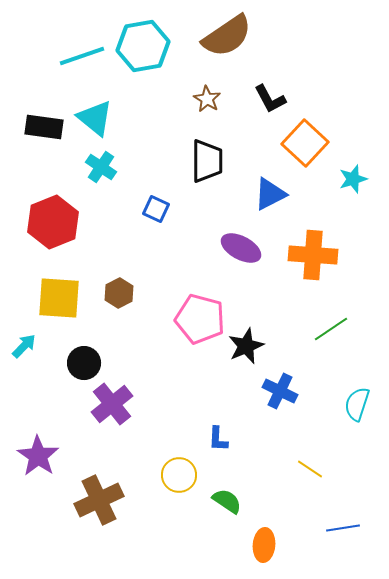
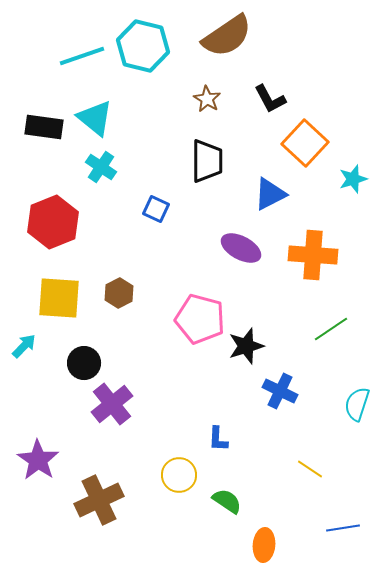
cyan hexagon: rotated 24 degrees clockwise
black star: rotated 6 degrees clockwise
purple star: moved 4 px down
